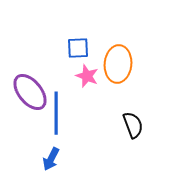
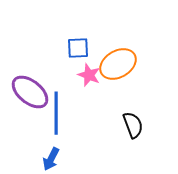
orange ellipse: rotated 54 degrees clockwise
pink star: moved 2 px right, 1 px up
purple ellipse: rotated 12 degrees counterclockwise
